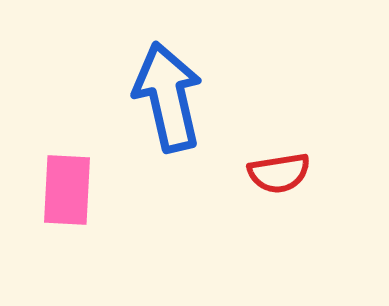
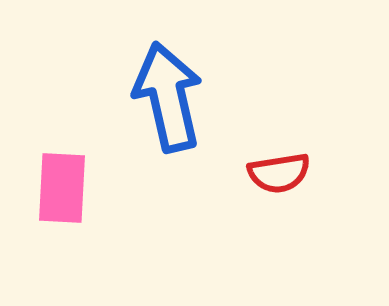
pink rectangle: moved 5 px left, 2 px up
